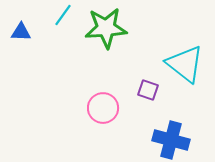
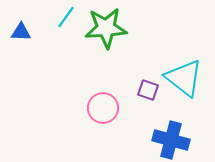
cyan line: moved 3 px right, 2 px down
cyan triangle: moved 1 px left, 14 px down
